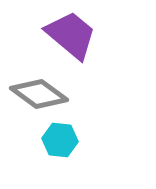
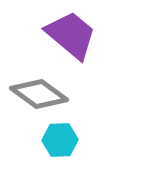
cyan hexagon: rotated 8 degrees counterclockwise
